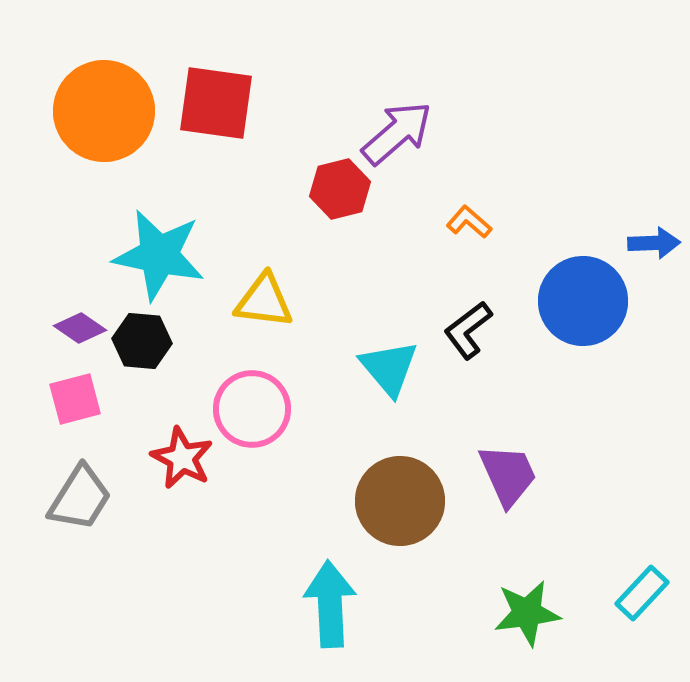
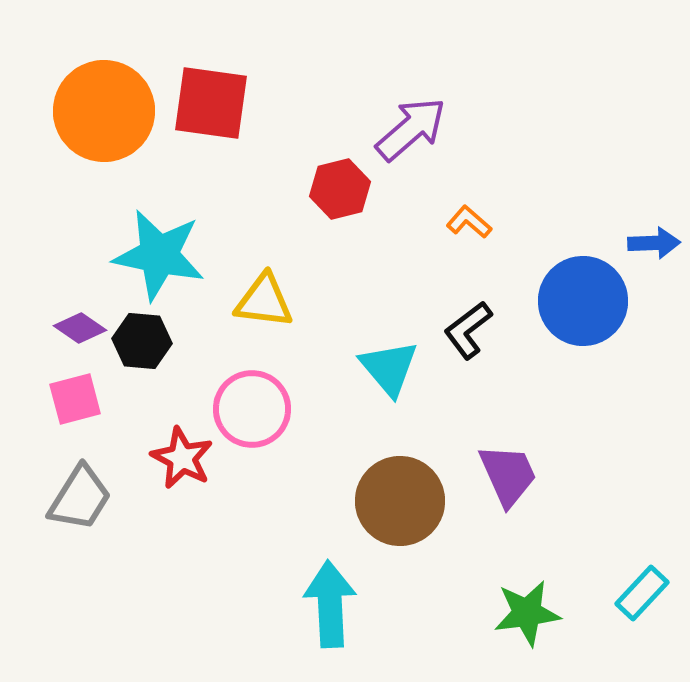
red square: moved 5 px left
purple arrow: moved 14 px right, 4 px up
